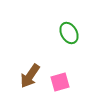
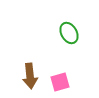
brown arrow: rotated 40 degrees counterclockwise
